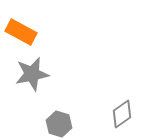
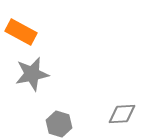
gray diamond: rotated 32 degrees clockwise
